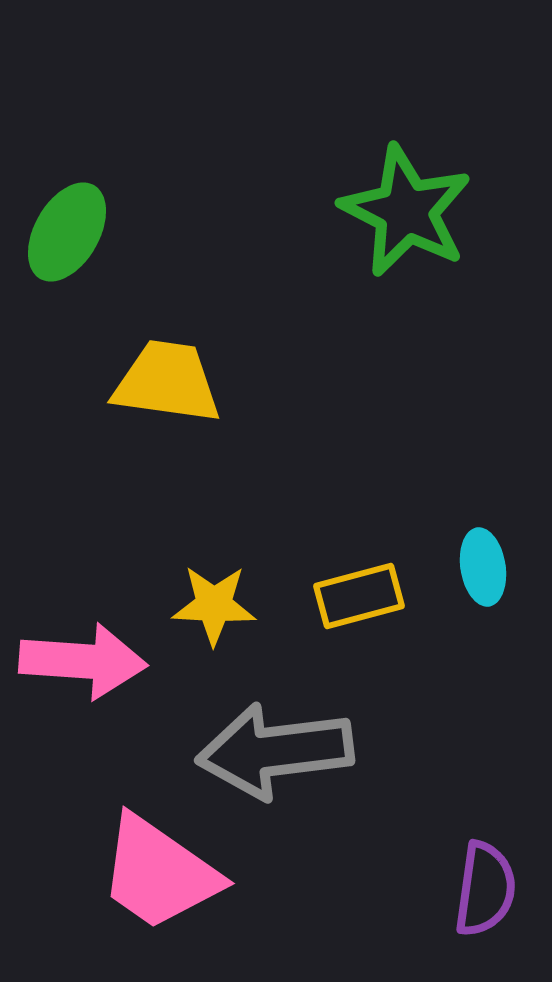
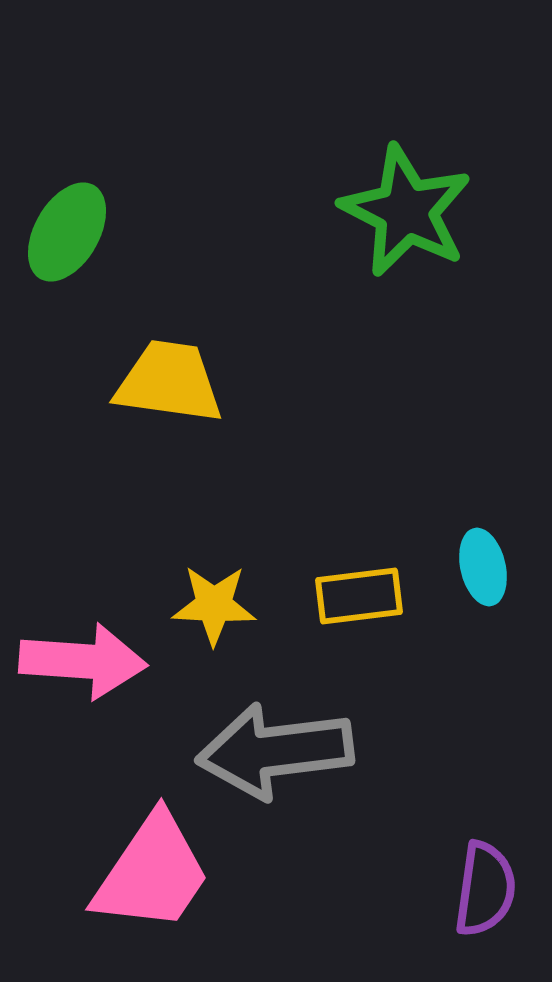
yellow trapezoid: moved 2 px right
cyan ellipse: rotated 4 degrees counterclockwise
yellow rectangle: rotated 8 degrees clockwise
pink trapezoid: moved 7 px left; rotated 91 degrees counterclockwise
